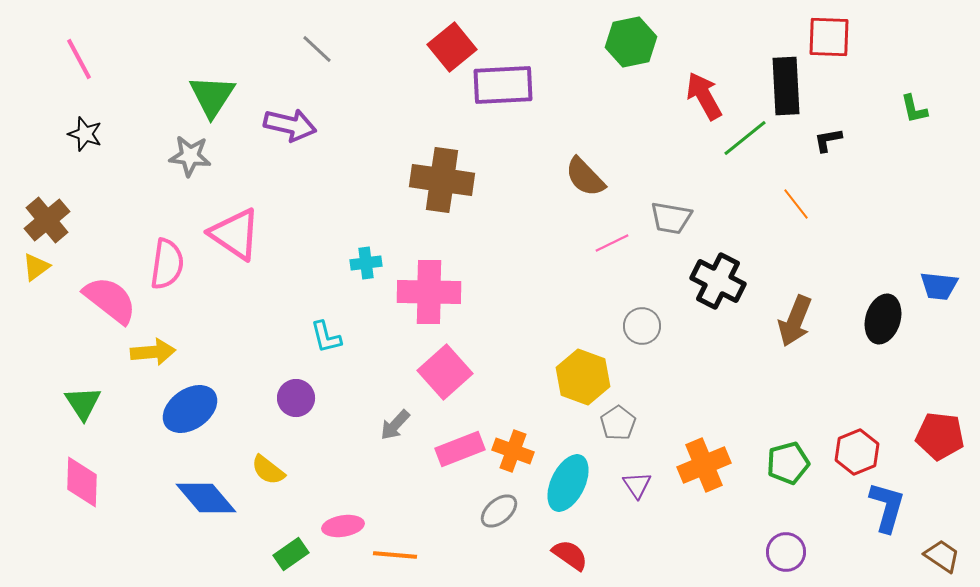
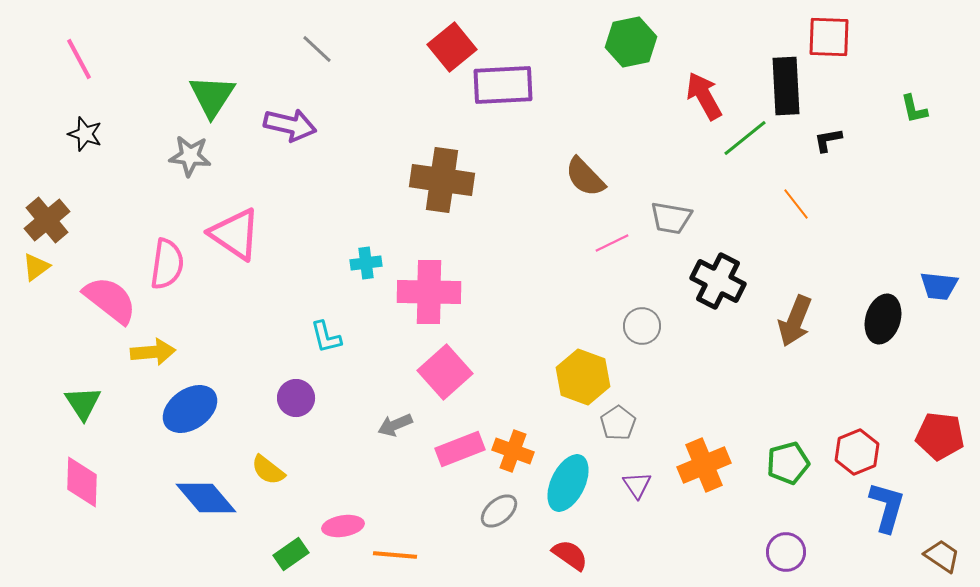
gray arrow at (395, 425): rotated 24 degrees clockwise
